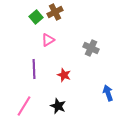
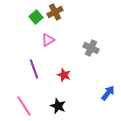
purple line: rotated 18 degrees counterclockwise
blue arrow: rotated 56 degrees clockwise
pink line: rotated 65 degrees counterclockwise
